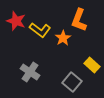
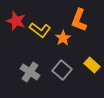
gray square: moved 10 px left, 12 px up
